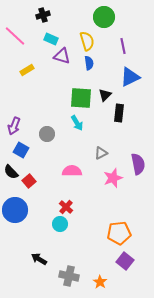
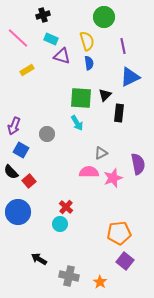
pink line: moved 3 px right, 2 px down
pink semicircle: moved 17 px right, 1 px down
blue circle: moved 3 px right, 2 px down
